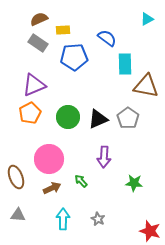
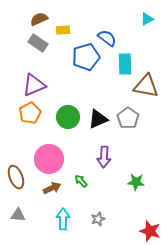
blue pentagon: moved 12 px right; rotated 12 degrees counterclockwise
green star: moved 2 px right, 1 px up
gray star: rotated 24 degrees clockwise
